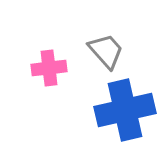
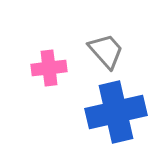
blue cross: moved 9 px left, 2 px down
